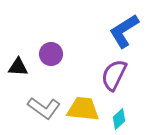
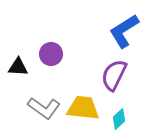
yellow trapezoid: moved 1 px up
